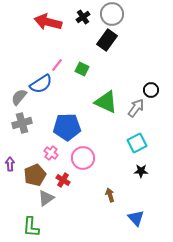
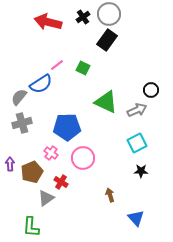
gray circle: moved 3 px left
pink line: rotated 16 degrees clockwise
green square: moved 1 px right, 1 px up
gray arrow: moved 1 px right, 2 px down; rotated 30 degrees clockwise
brown pentagon: moved 3 px left, 3 px up
red cross: moved 2 px left, 2 px down
